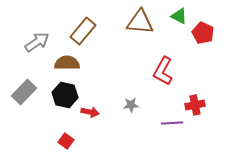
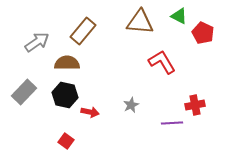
red L-shape: moved 1 px left, 9 px up; rotated 120 degrees clockwise
gray star: rotated 21 degrees counterclockwise
